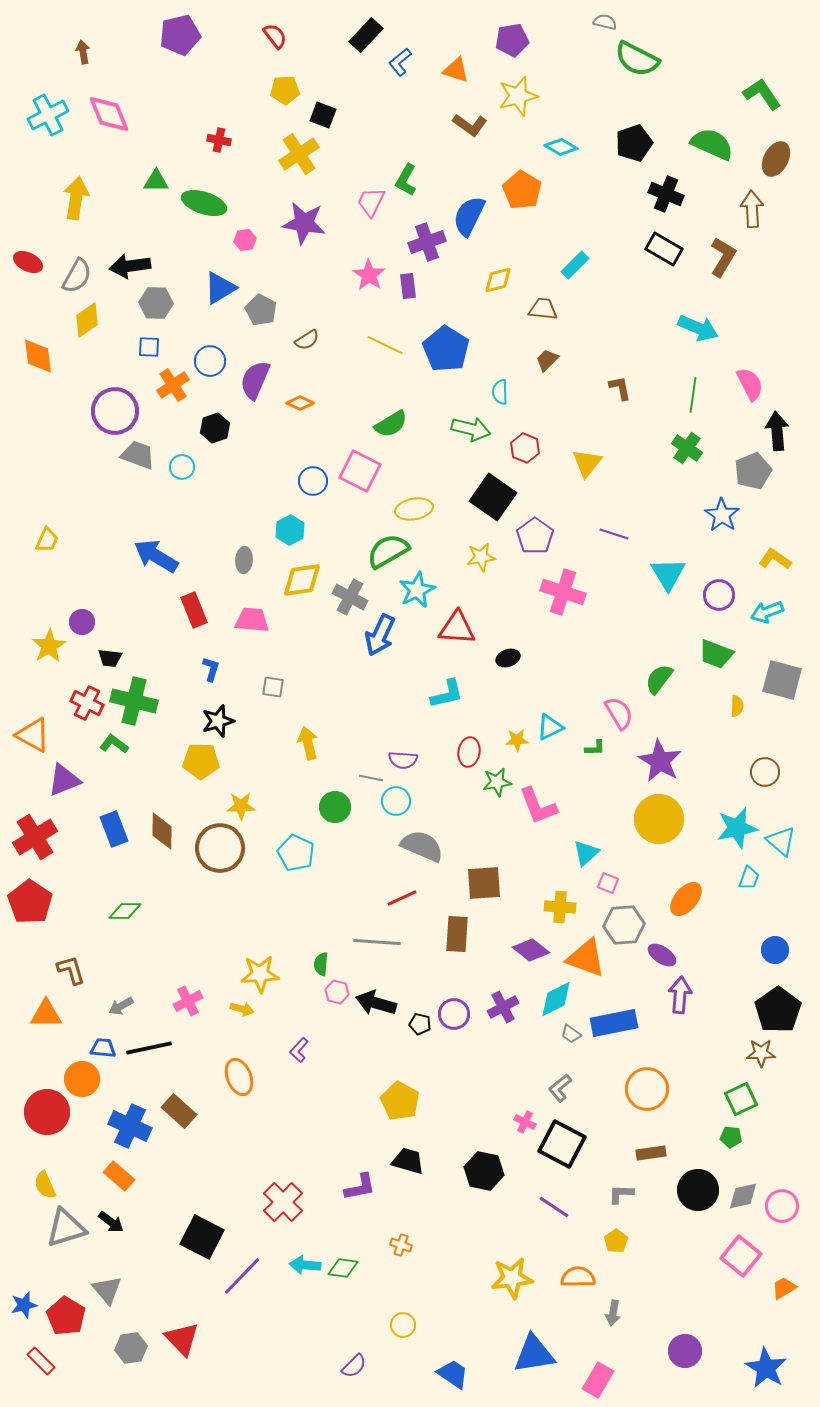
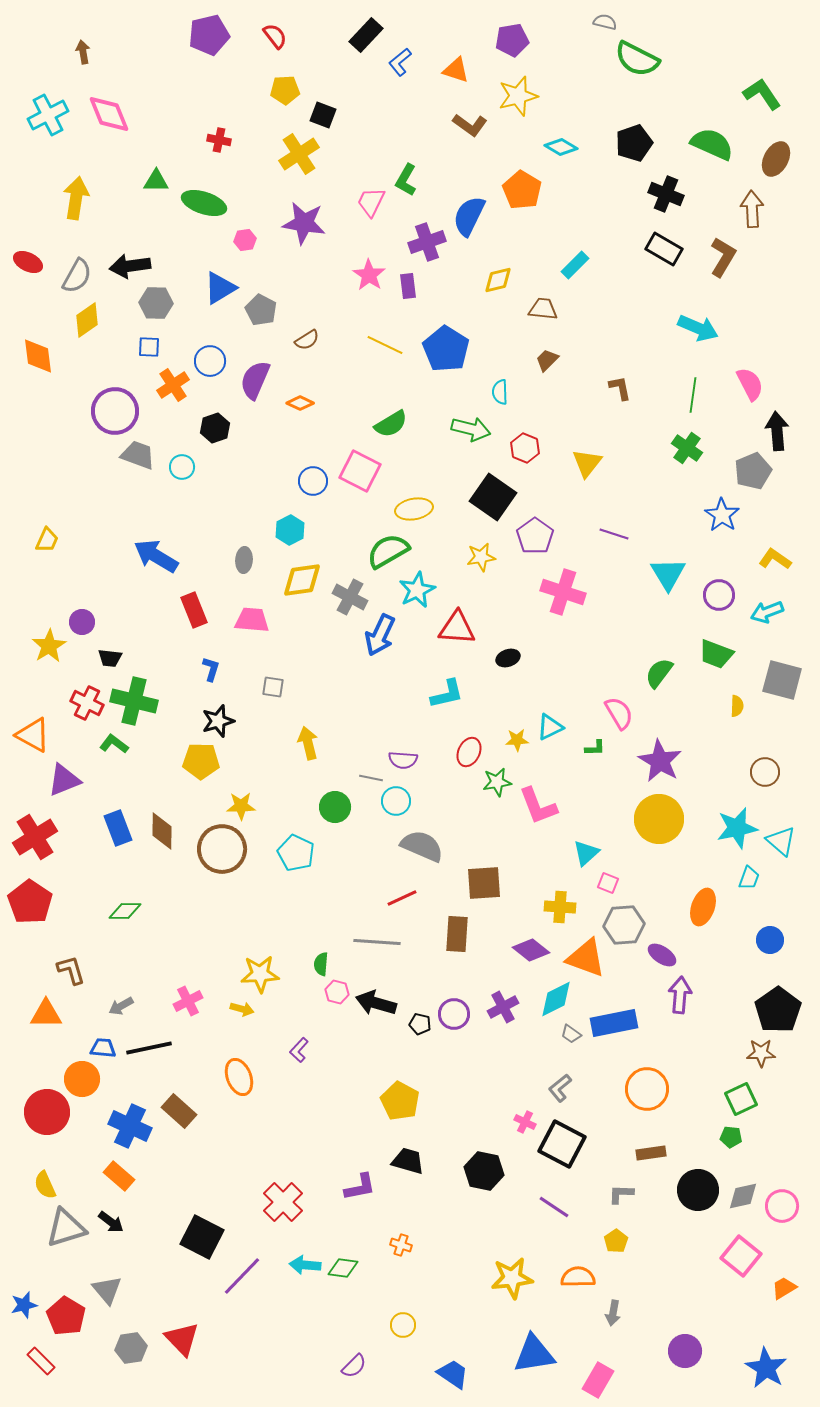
purple pentagon at (180, 35): moved 29 px right
green semicircle at (659, 679): moved 6 px up
red ellipse at (469, 752): rotated 16 degrees clockwise
blue rectangle at (114, 829): moved 4 px right, 1 px up
brown circle at (220, 848): moved 2 px right, 1 px down
orange ellipse at (686, 899): moved 17 px right, 8 px down; rotated 21 degrees counterclockwise
blue circle at (775, 950): moved 5 px left, 10 px up
